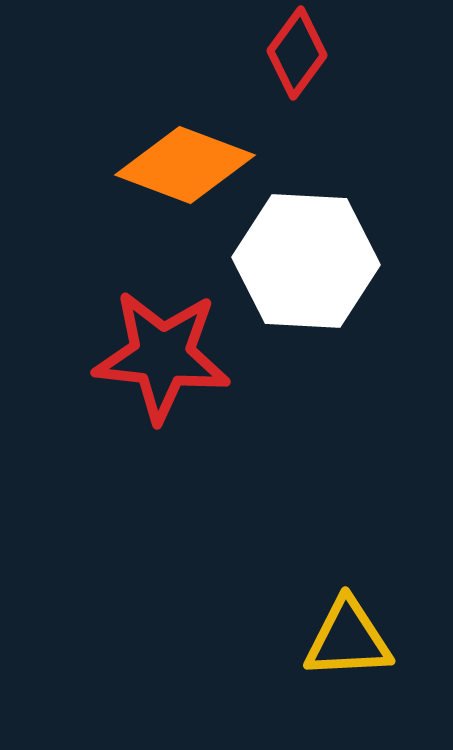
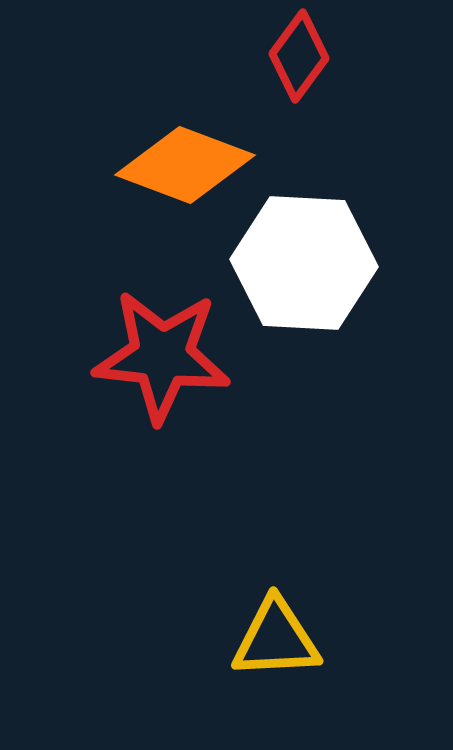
red diamond: moved 2 px right, 3 px down
white hexagon: moved 2 px left, 2 px down
yellow triangle: moved 72 px left
